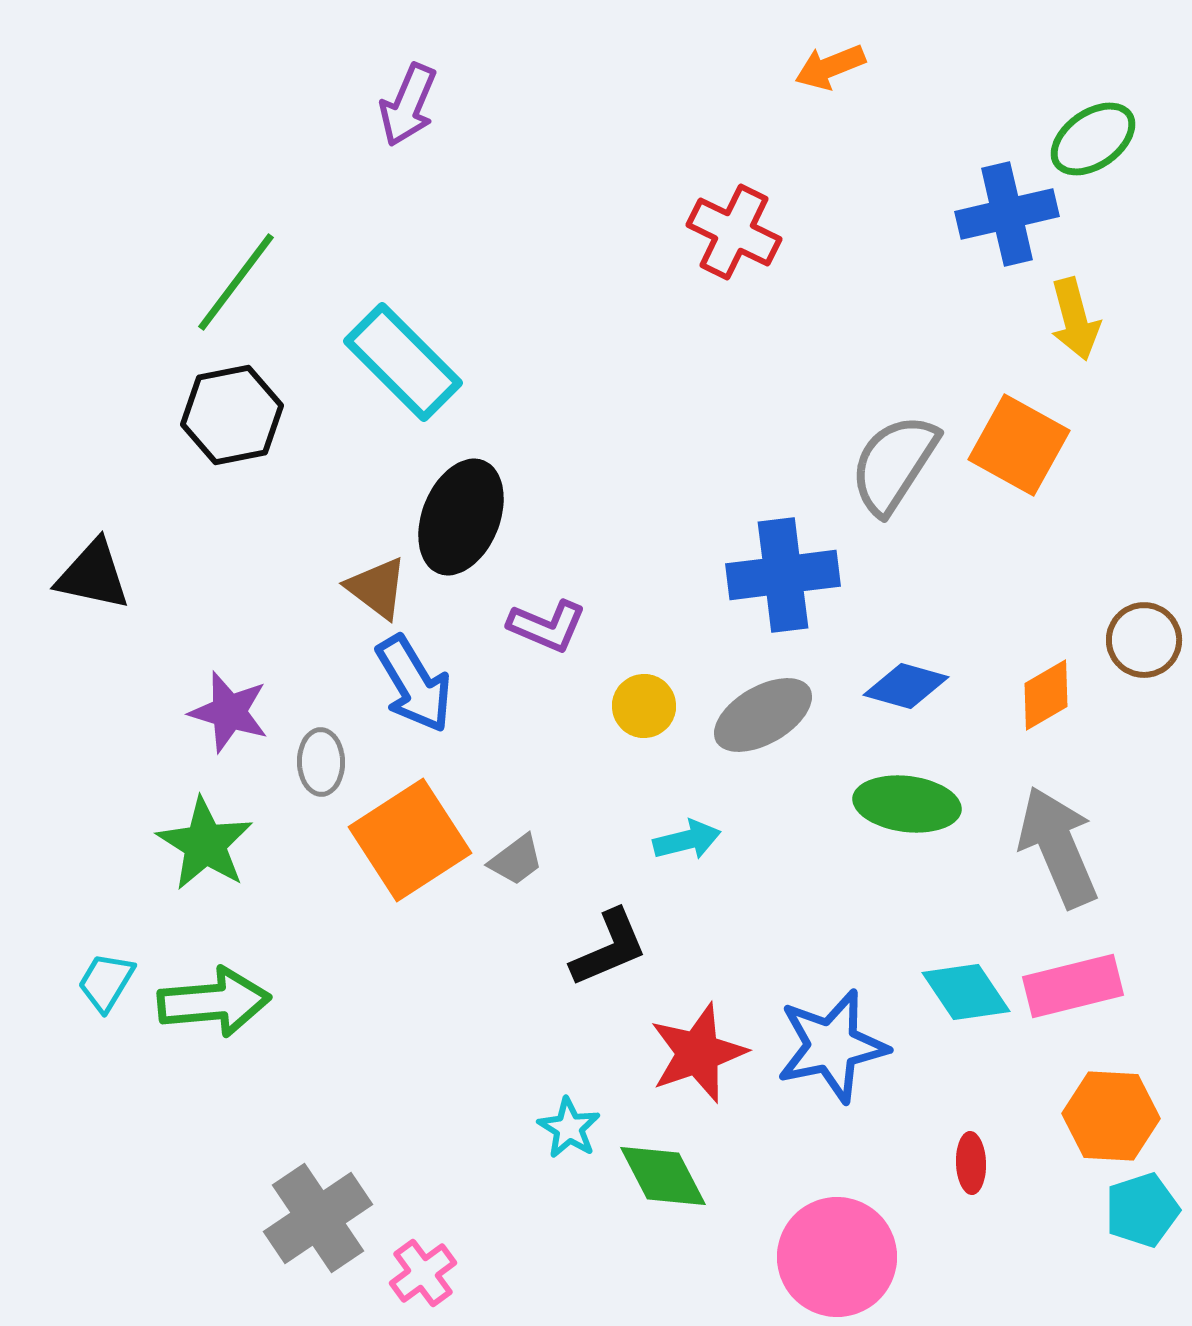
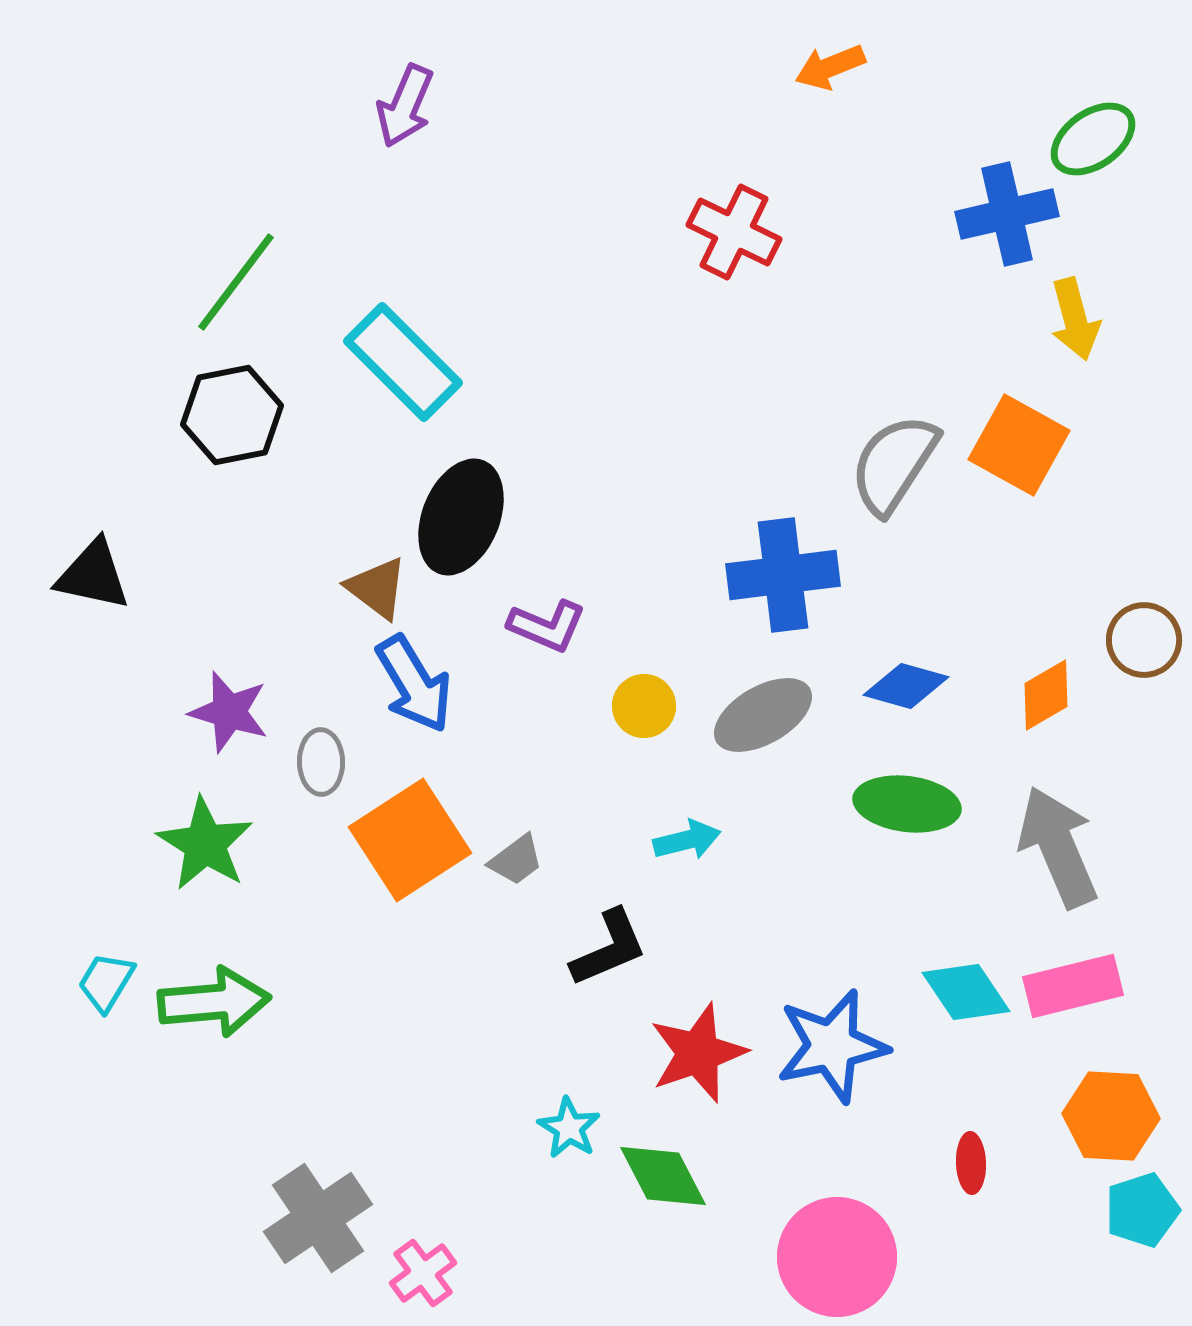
purple arrow at (408, 105): moved 3 px left, 1 px down
